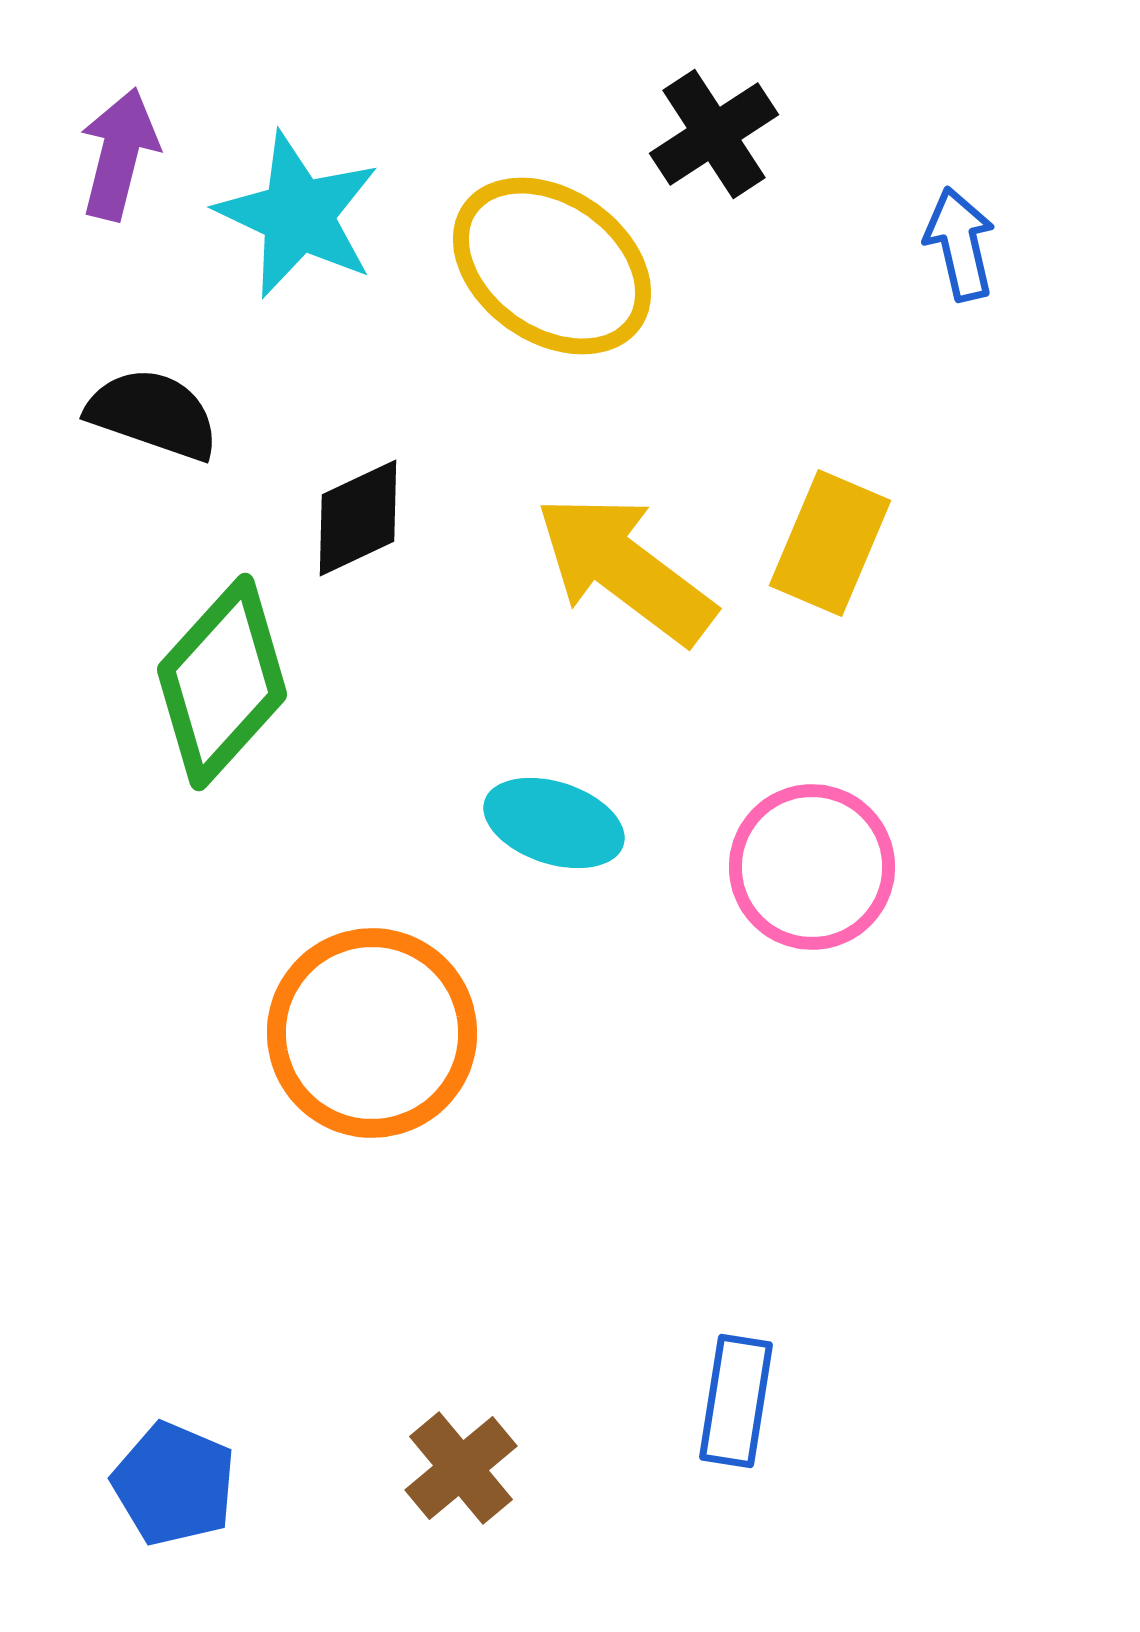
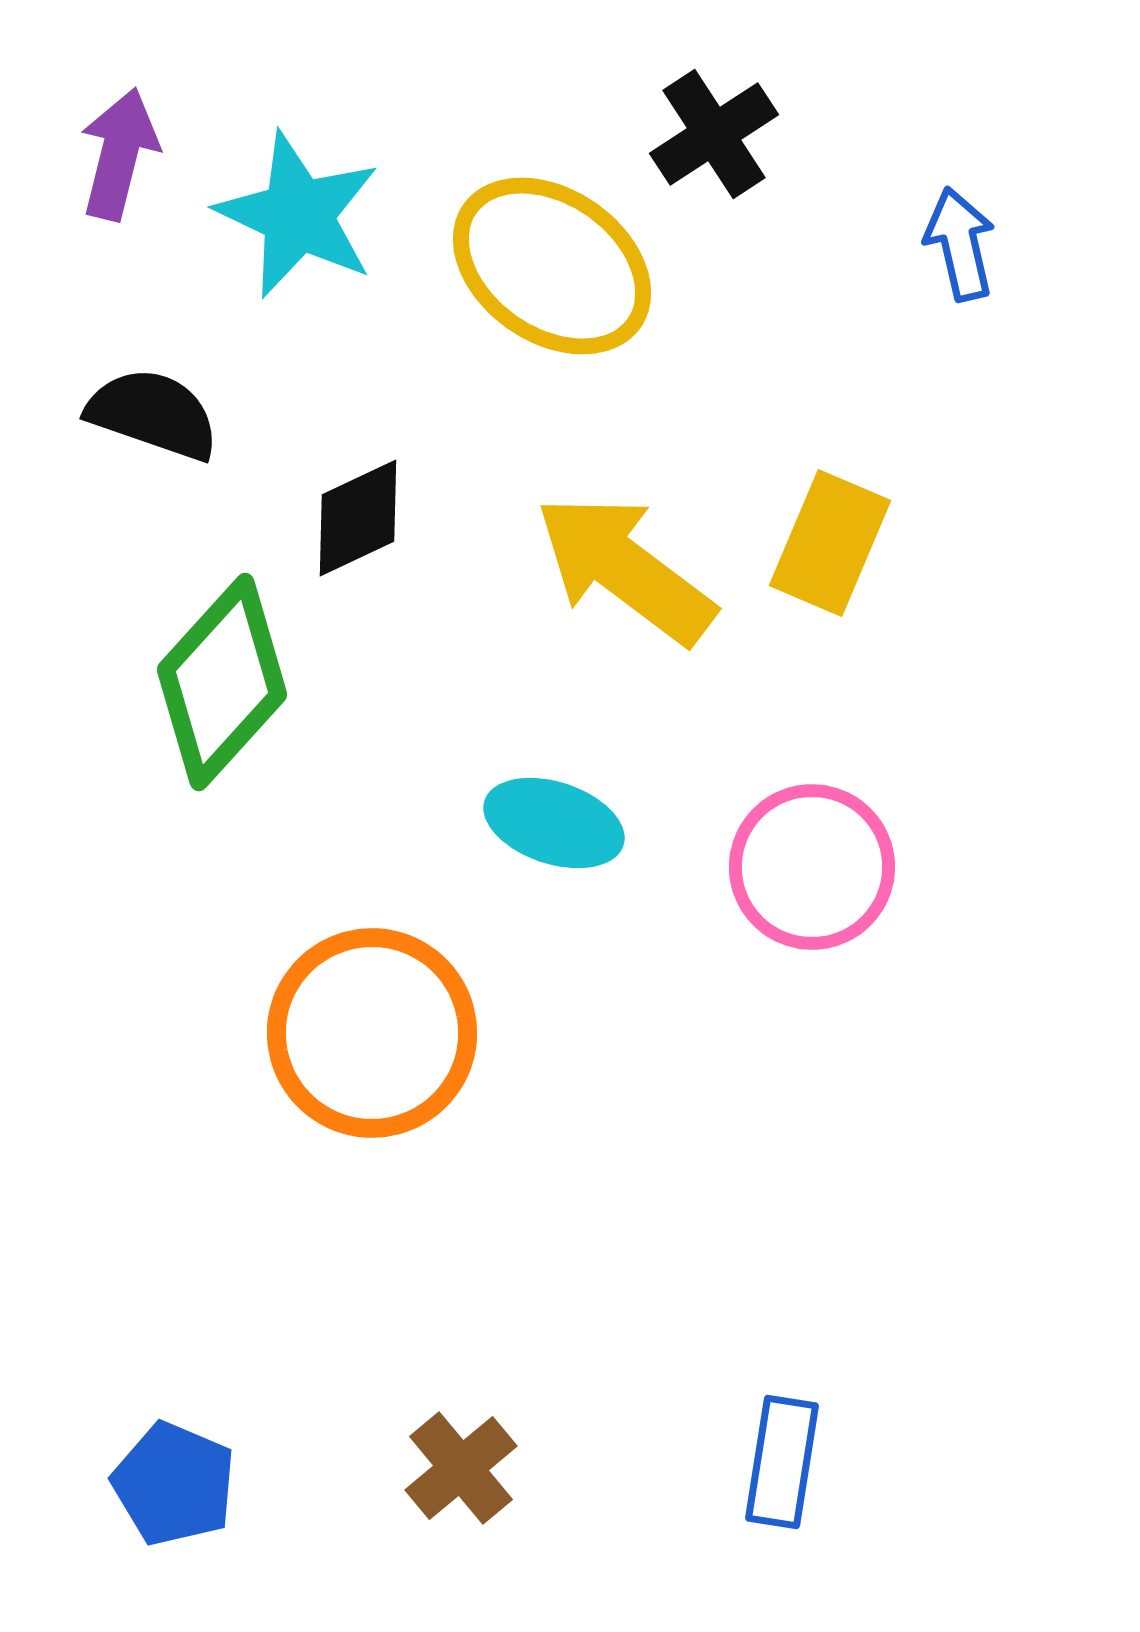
blue rectangle: moved 46 px right, 61 px down
